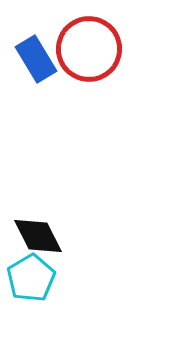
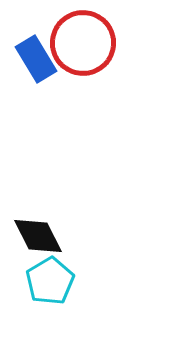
red circle: moved 6 px left, 6 px up
cyan pentagon: moved 19 px right, 3 px down
